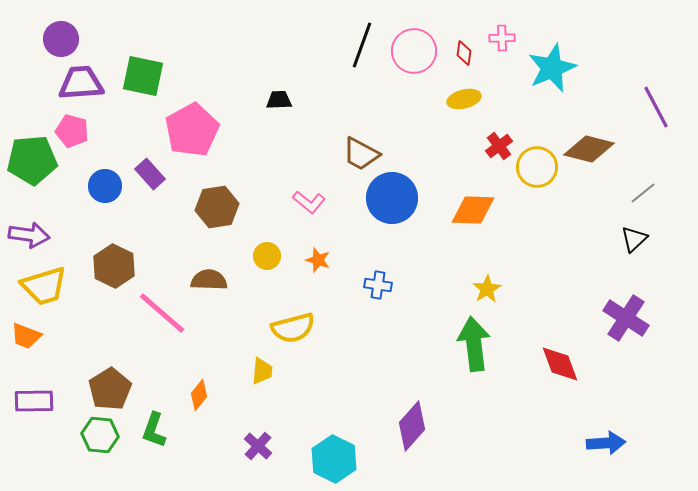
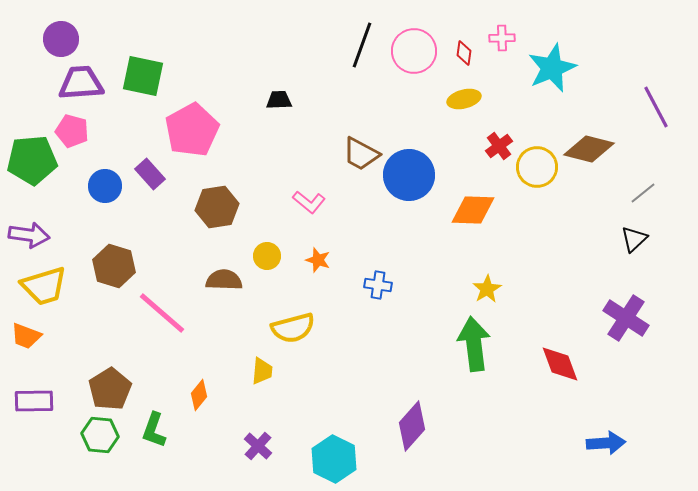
blue circle at (392, 198): moved 17 px right, 23 px up
brown hexagon at (114, 266): rotated 9 degrees counterclockwise
brown semicircle at (209, 280): moved 15 px right
